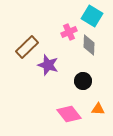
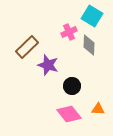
black circle: moved 11 px left, 5 px down
